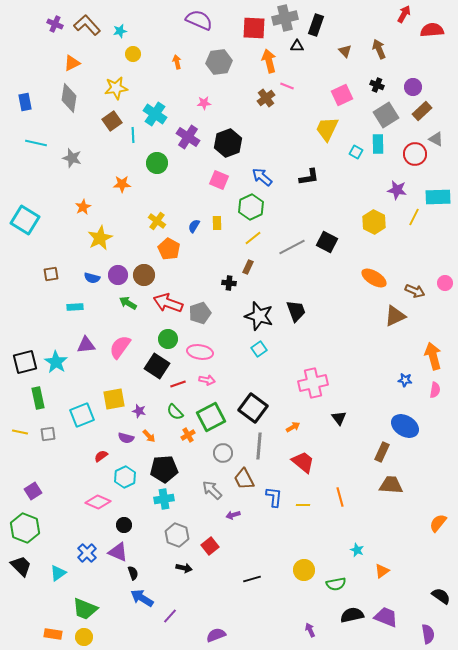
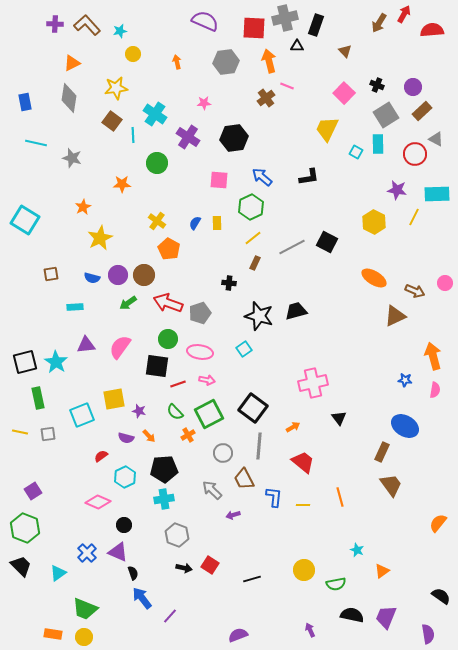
purple semicircle at (199, 20): moved 6 px right, 1 px down
purple cross at (55, 24): rotated 21 degrees counterclockwise
brown arrow at (379, 49): moved 26 px up; rotated 126 degrees counterclockwise
gray hexagon at (219, 62): moved 7 px right
pink square at (342, 95): moved 2 px right, 2 px up; rotated 20 degrees counterclockwise
brown square at (112, 121): rotated 18 degrees counterclockwise
black hexagon at (228, 143): moved 6 px right, 5 px up; rotated 12 degrees clockwise
pink square at (219, 180): rotated 18 degrees counterclockwise
cyan rectangle at (438, 197): moved 1 px left, 3 px up
blue semicircle at (194, 226): moved 1 px right, 3 px up
brown rectangle at (248, 267): moved 7 px right, 4 px up
green arrow at (128, 303): rotated 66 degrees counterclockwise
black trapezoid at (296, 311): rotated 85 degrees counterclockwise
cyan square at (259, 349): moved 15 px left
black square at (157, 366): rotated 25 degrees counterclockwise
green square at (211, 417): moved 2 px left, 3 px up
brown trapezoid at (391, 485): rotated 50 degrees clockwise
red square at (210, 546): moved 19 px down; rotated 18 degrees counterclockwise
blue arrow at (142, 598): rotated 20 degrees clockwise
black semicircle at (352, 615): rotated 25 degrees clockwise
purple trapezoid at (386, 617): rotated 90 degrees counterclockwise
purple semicircle at (216, 635): moved 22 px right
